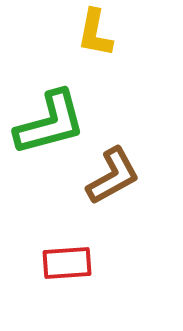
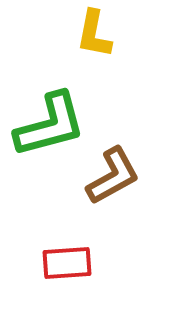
yellow L-shape: moved 1 px left, 1 px down
green L-shape: moved 2 px down
